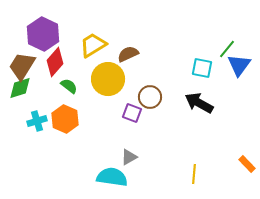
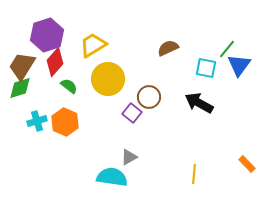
purple hexagon: moved 4 px right, 1 px down; rotated 16 degrees clockwise
brown semicircle: moved 40 px right, 6 px up
cyan square: moved 4 px right
brown circle: moved 1 px left
purple square: rotated 18 degrees clockwise
orange hexagon: moved 3 px down
